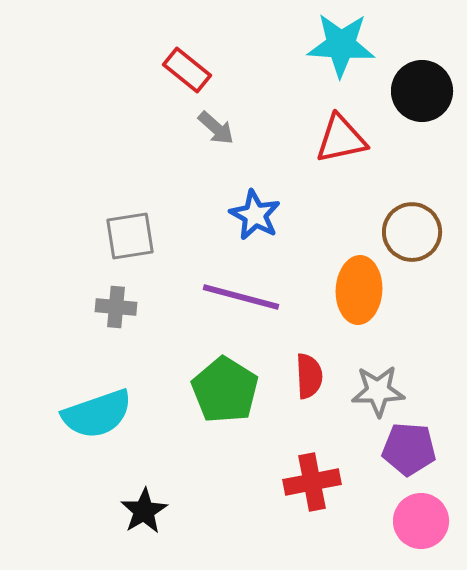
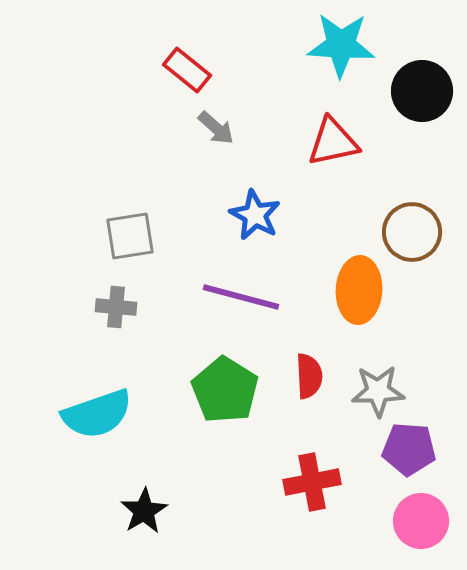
red triangle: moved 8 px left, 3 px down
